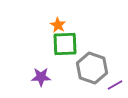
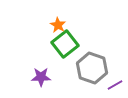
green square: rotated 36 degrees counterclockwise
